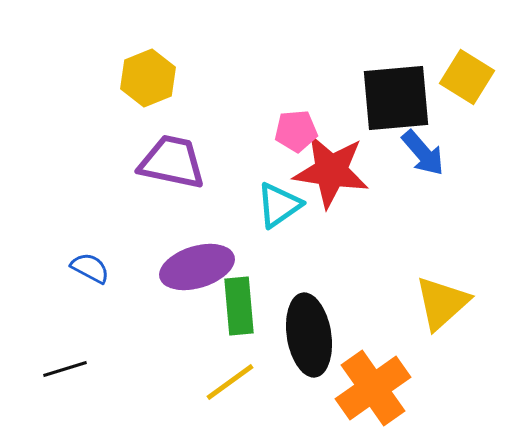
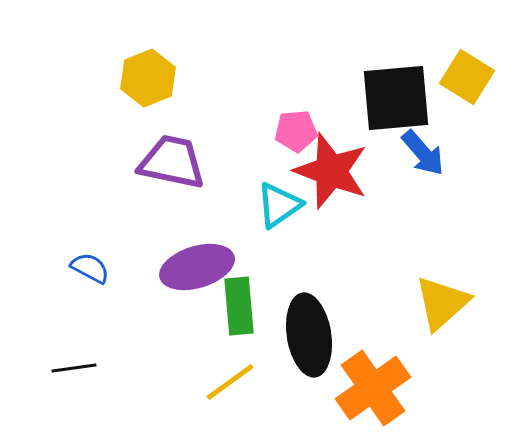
red star: rotated 12 degrees clockwise
black line: moved 9 px right, 1 px up; rotated 9 degrees clockwise
